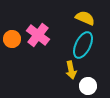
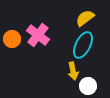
yellow semicircle: rotated 60 degrees counterclockwise
yellow arrow: moved 2 px right, 1 px down
